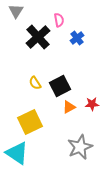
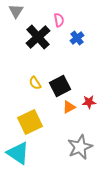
red star: moved 3 px left, 2 px up
cyan triangle: moved 1 px right
